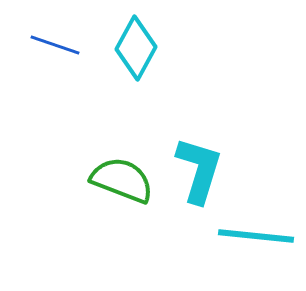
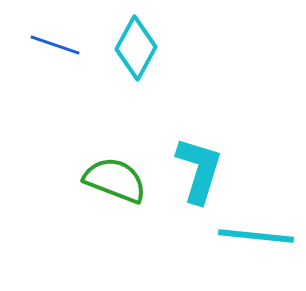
green semicircle: moved 7 px left
